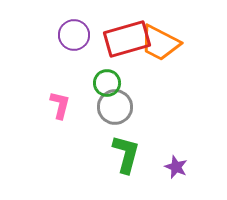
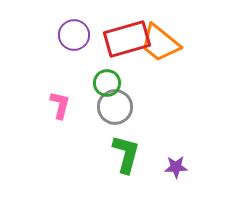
orange trapezoid: rotated 12 degrees clockwise
purple star: rotated 25 degrees counterclockwise
